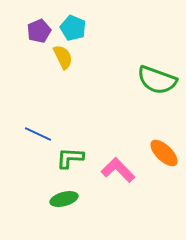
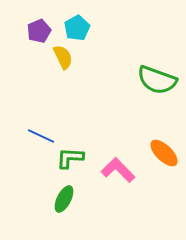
cyan pentagon: moved 4 px right; rotated 20 degrees clockwise
blue line: moved 3 px right, 2 px down
green ellipse: rotated 48 degrees counterclockwise
